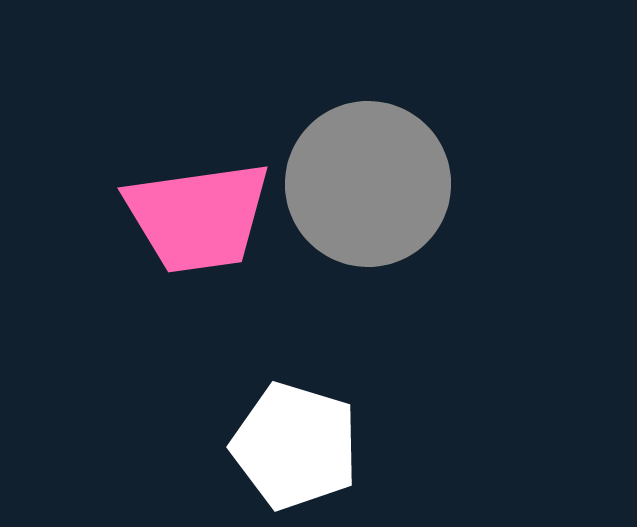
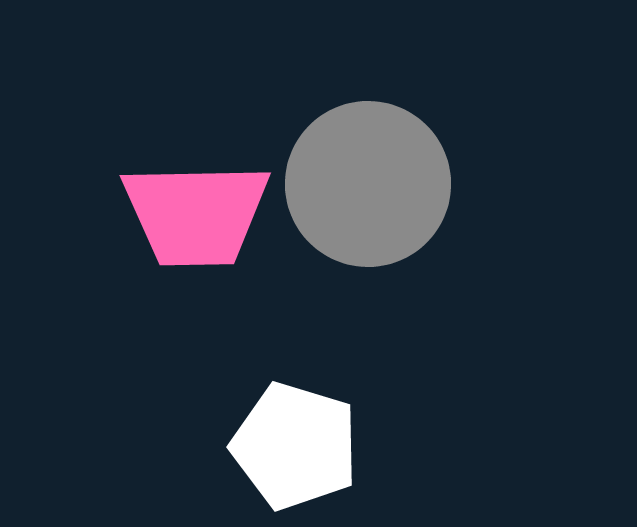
pink trapezoid: moved 2 px left, 3 px up; rotated 7 degrees clockwise
